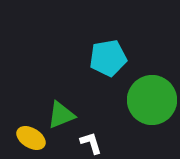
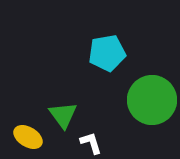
cyan pentagon: moved 1 px left, 5 px up
green triangle: moved 2 px right; rotated 44 degrees counterclockwise
yellow ellipse: moved 3 px left, 1 px up
